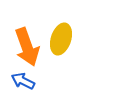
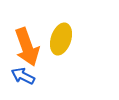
blue arrow: moved 5 px up
